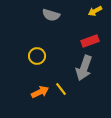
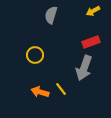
yellow arrow: moved 2 px left
gray semicircle: rotated 90 degrees clockwise
red rectangle: moved 1 px right, 1 px down
yellow circle: moved 2 px left, 1 px up
orange arrow: rotated 138 degrees counterclockwise
